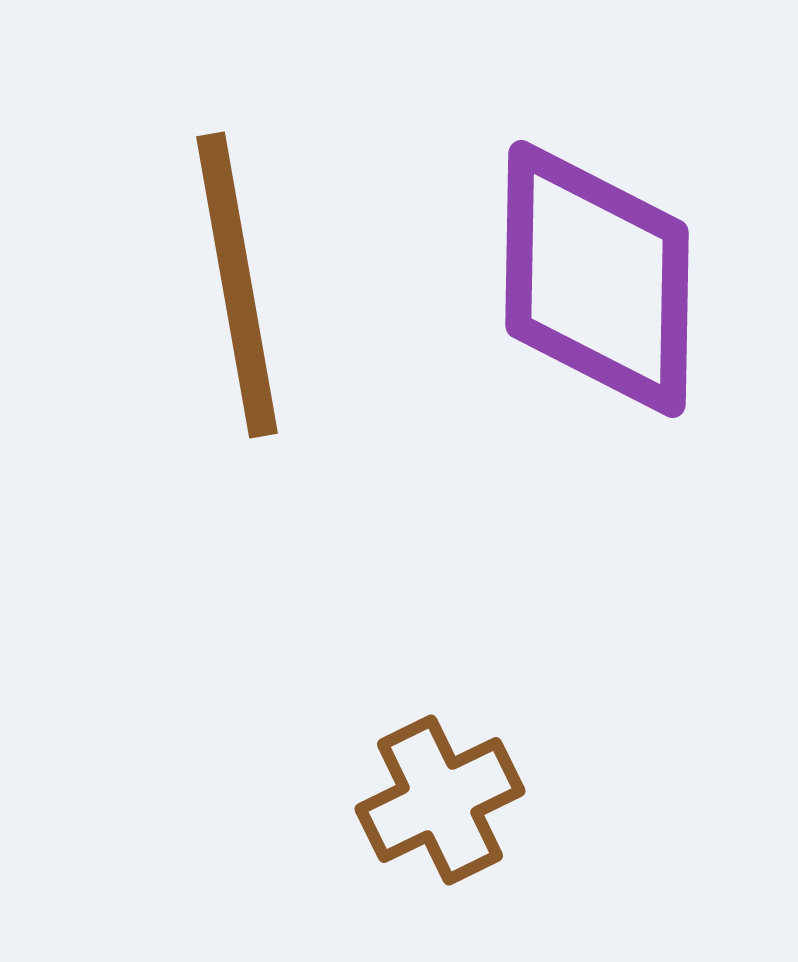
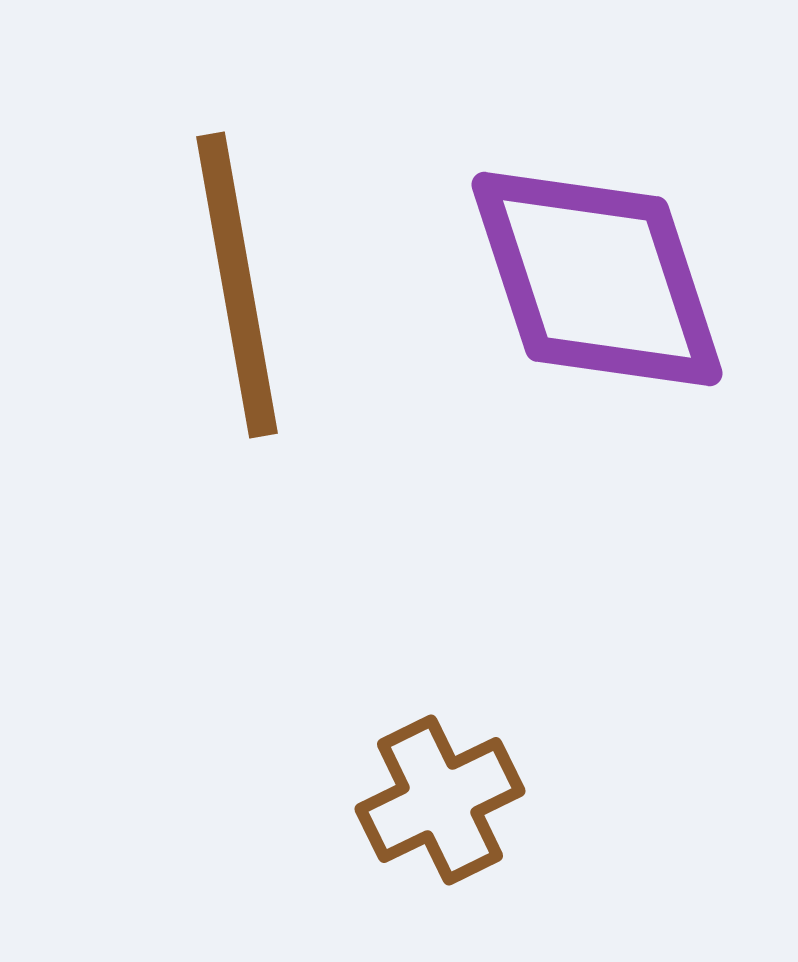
purple diamond: rotated 19 degrees counterclockwise
